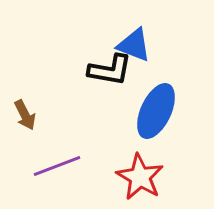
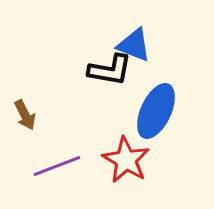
red star: moved 14 px left, 17 px up
